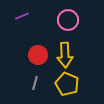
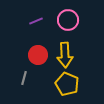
purple line: moved 14 px right, 5 px down
gray line: moved 11 px left, 5 px up
